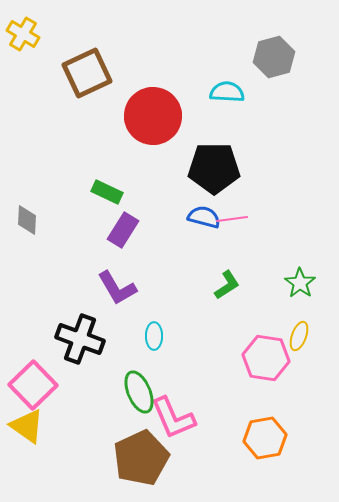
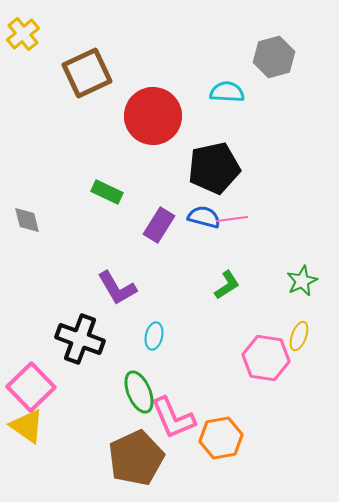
yellow cross: rotated 20 degrees clockwise
black pentagon: rotated 12 degrees counterclockwise
gray diamond: rotated 16 degrees counterclockwise
purple rectangle: moved 36 px right, 5 px up
green star: moved 2 px right, 2 px up; rotated 12 degrees clockwise
cyan ellipse: rotated 12 degrees clockwise
pink square: moved 2 px left, 2 px down
orange hexagon: moved 44 px left
brown pentagon: moved 5 px left
